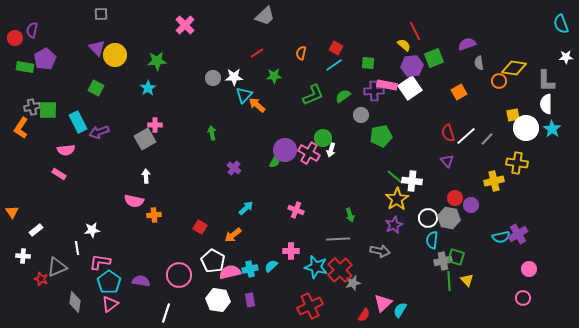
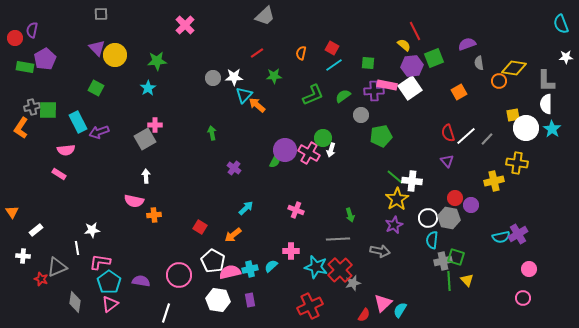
red square at (336, 48): moved 4 px left
